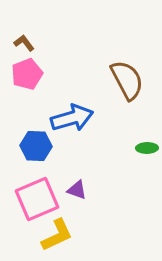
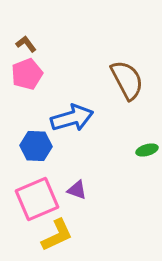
brown L-shape: moved 2 px right, 1 px down
green ellipse: moved 2 px down; rotated 15 degrees counterclockwise
